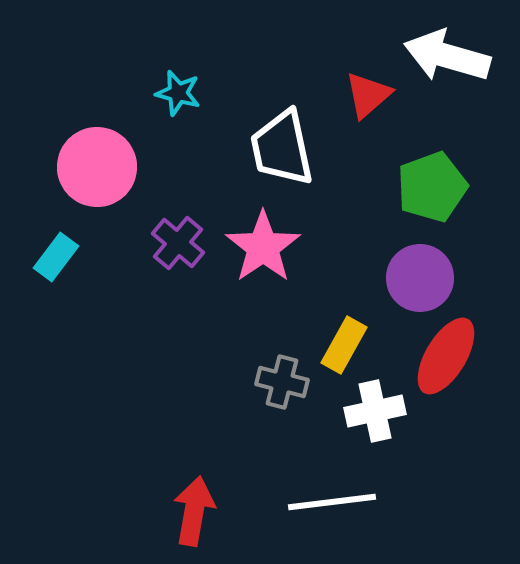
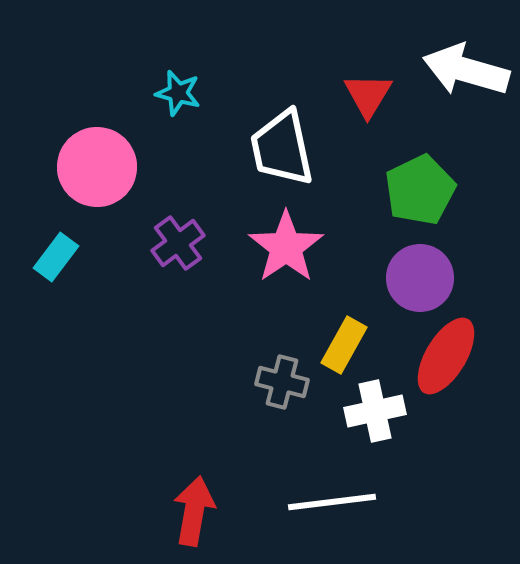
white arrow: moved 19 px right, 14 px down
red triangle: rotated 18 degrees counterclockwise
green pentagon: moved 12 px left, 3 px down; rotated 6 degrees counterclockwise
purple cross: rotated 14 degrees clockwise
pink star: moved 23 px right
